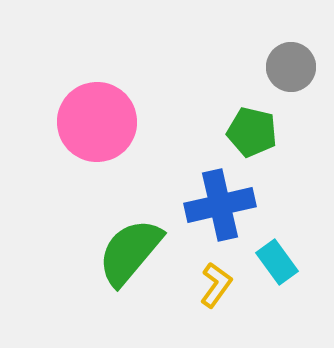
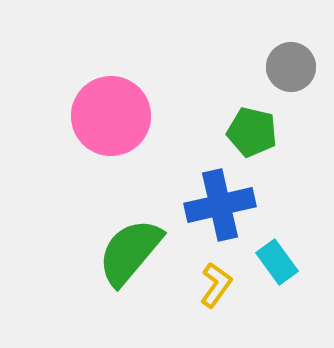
pink circle: moved 14 px right, 6 px up
